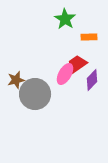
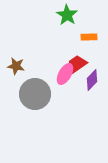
green star: moved 2 px right, 4 px up
brown star: moved 14 px up; rotated 24 degrees clockwise
